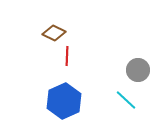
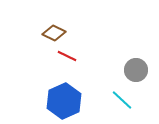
red line: rotated 66 degrees counterclockwise
gray circle: moved 2 px left
cyan line: moved 4 px left
